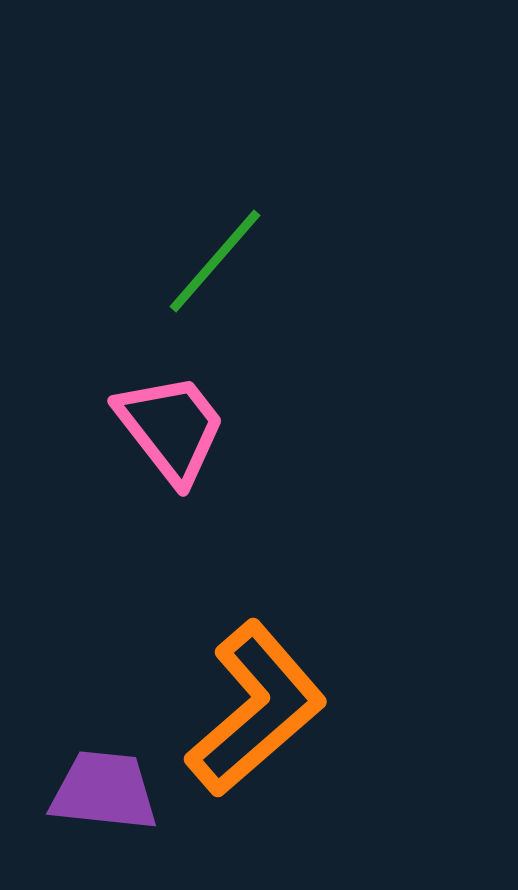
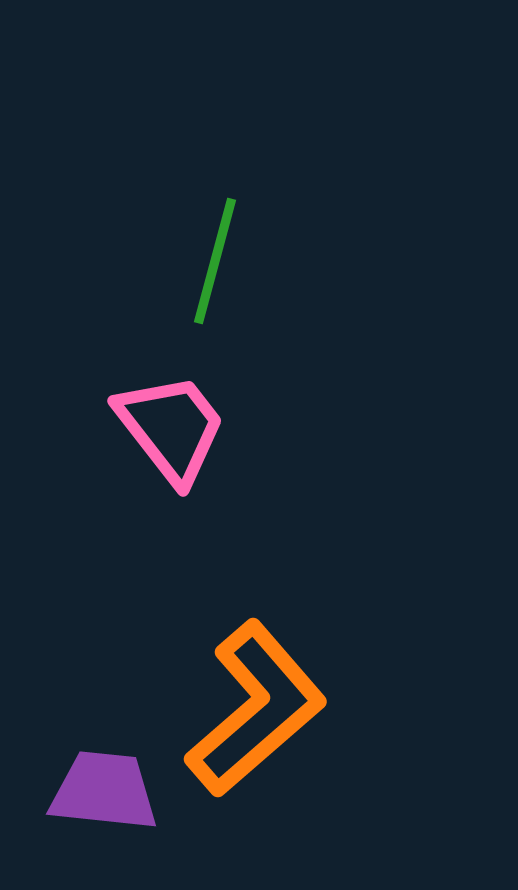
green line: rotated 26 degrees counterclockwise
